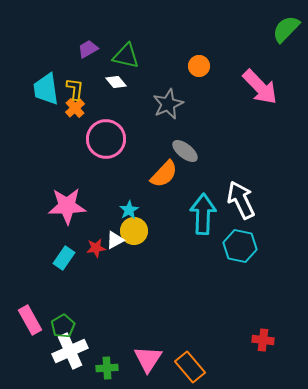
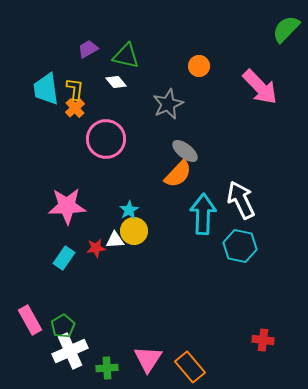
orange semicircle: moved 14 px right
white triangle: rotated 24 degrees clockwise
